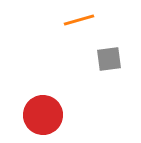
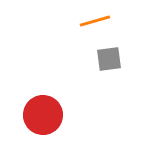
orange line: moved 16 px right, 1 px down
